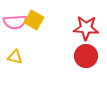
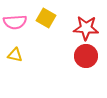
yellow square: moved 12 px right, 2 px up
yellow triangle: moved 2 px up
